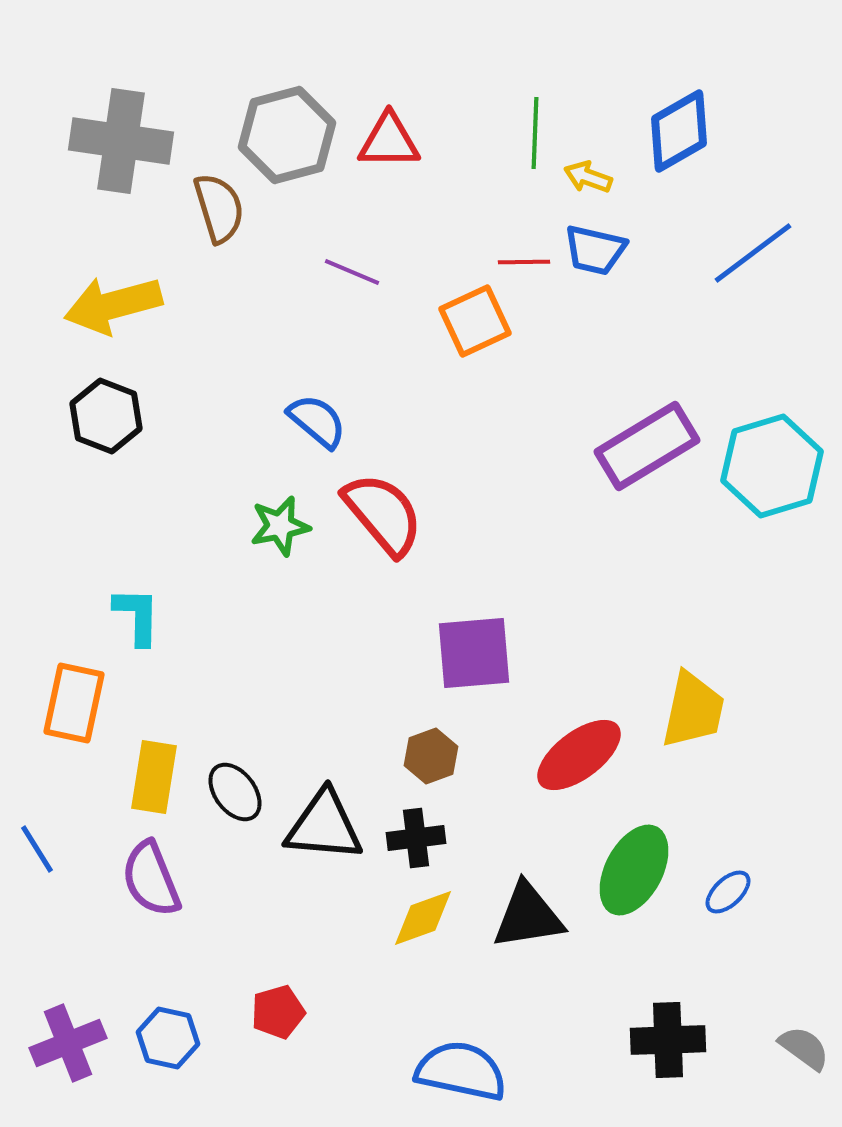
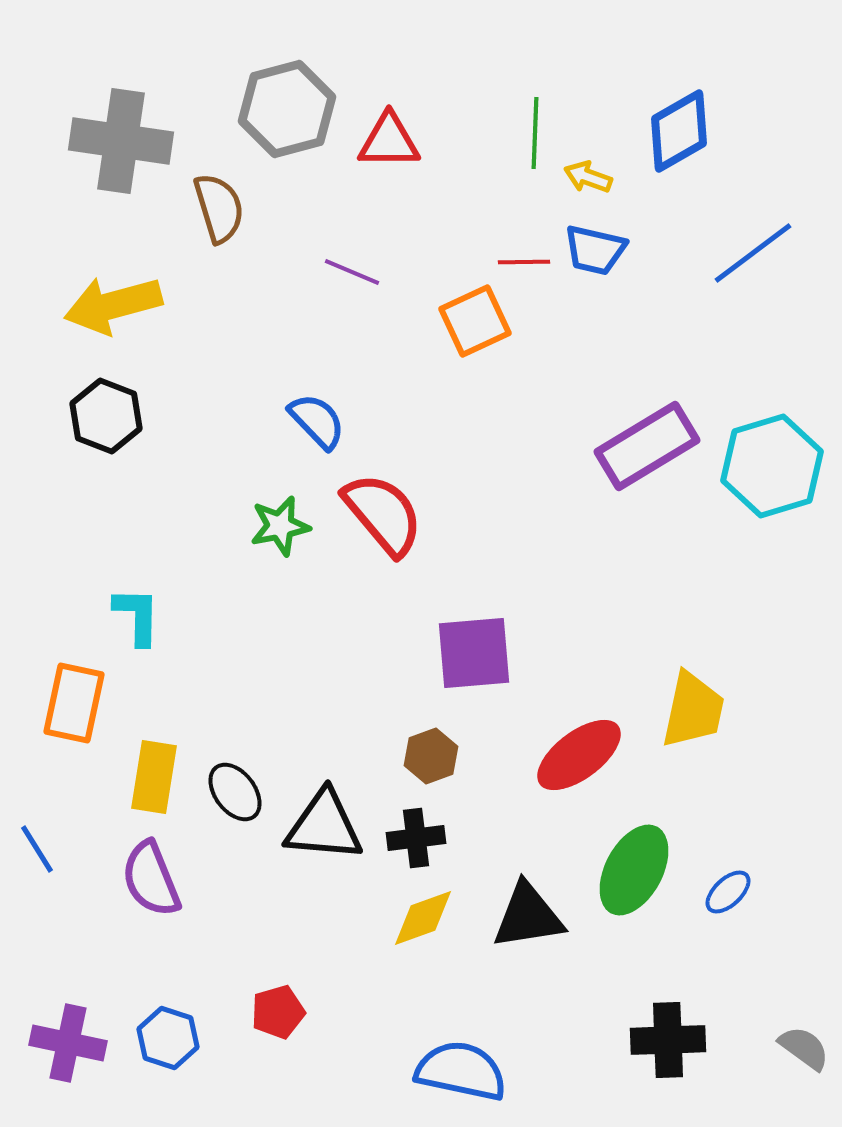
gray hexagon at (287, 135): moved 26 px up
blue semicircle at (317, 421): rotated 6 degrees clockwise
blue hexagon at (168, 1038): rotated 6 degrees clockwise
purple cross at (68, 1043): rotated 34 degrees clockwise
